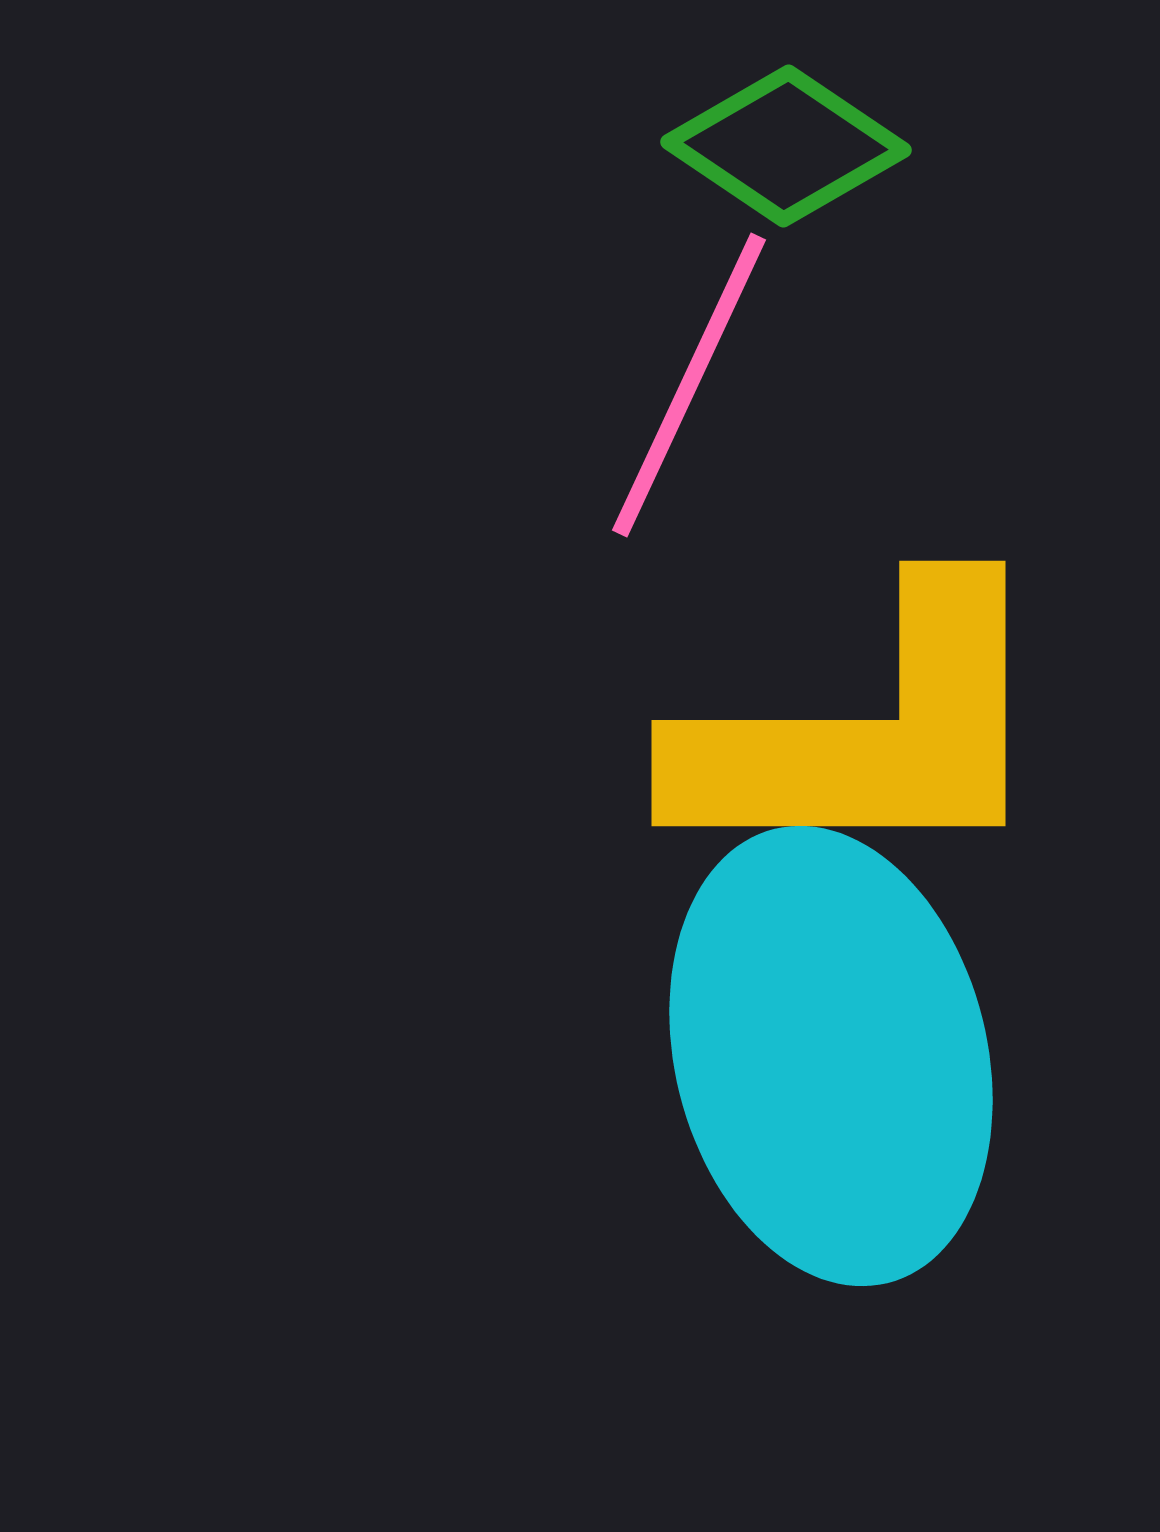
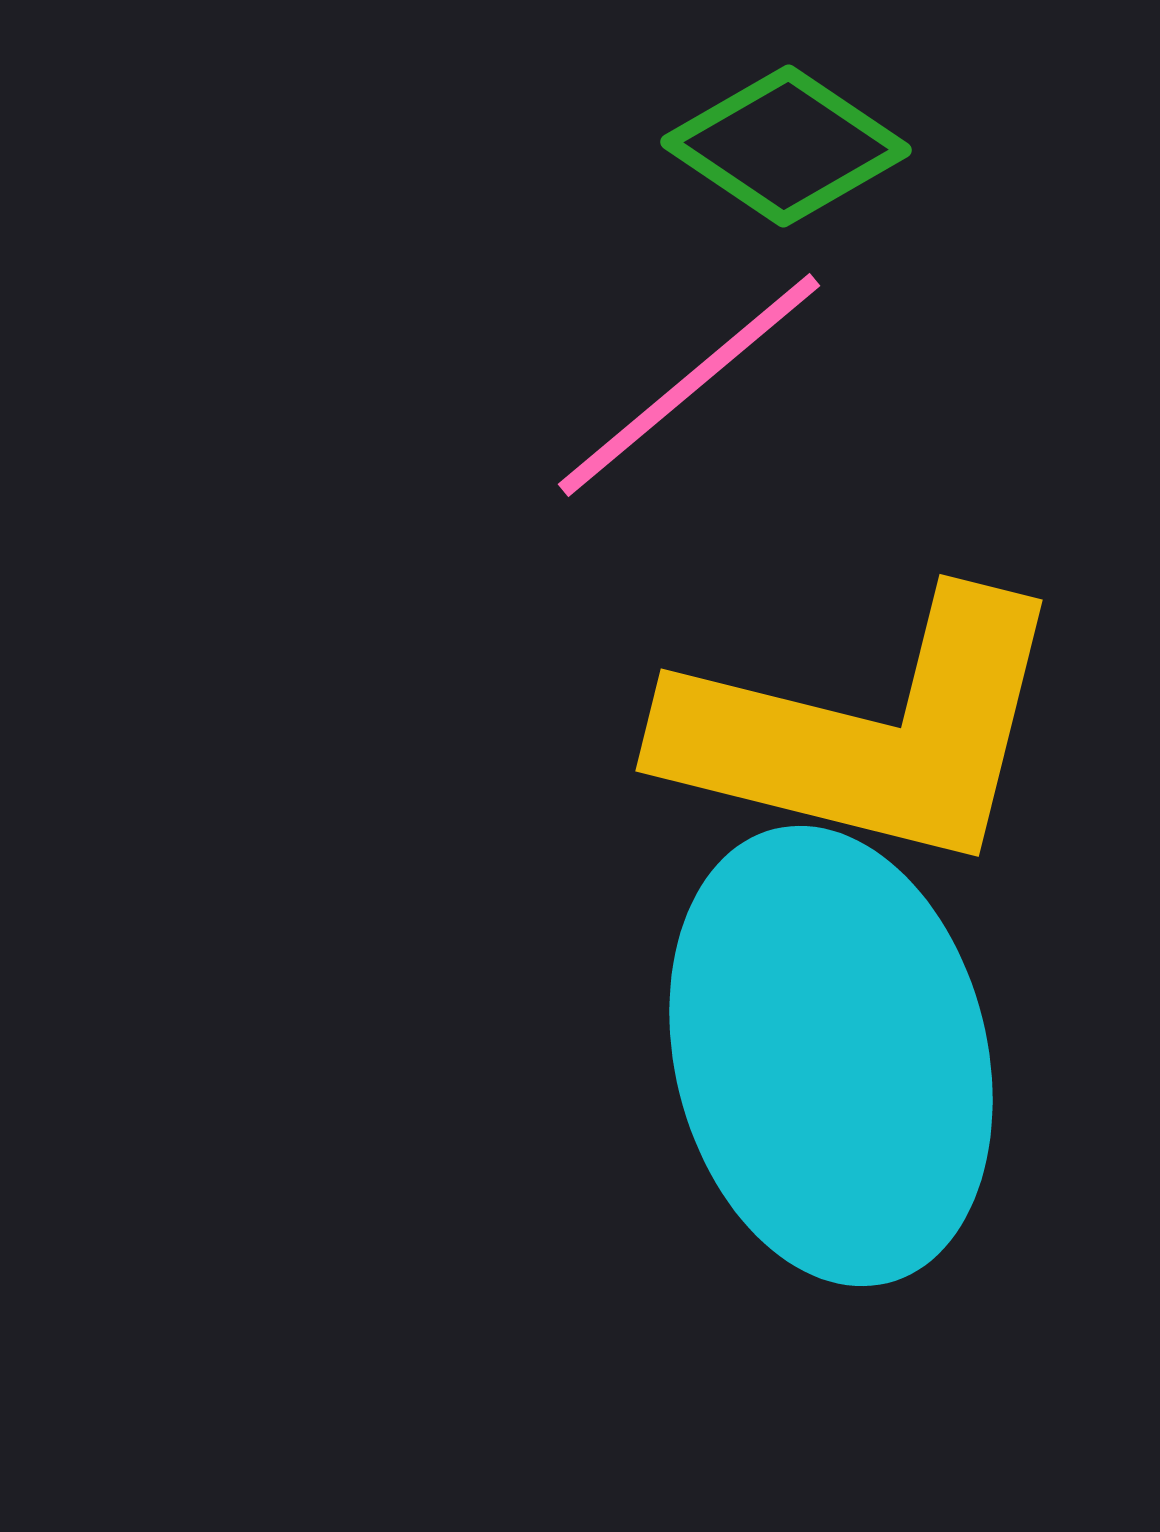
pink line: rotated 25 degrees clockwise
yellow L-shape: rotated 14 degrees clockwise
